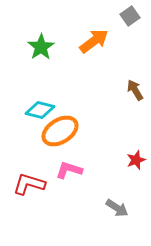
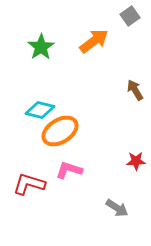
red star: moved 1 px down; rotated 18 degrees clockwise
